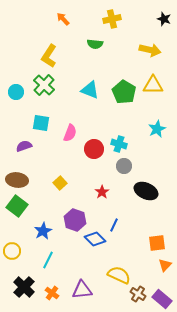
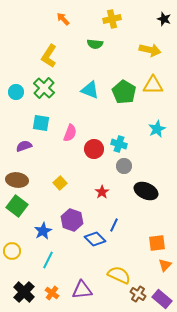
green cross: moved 3 px down
purple hexagon: moved 3 px left
black cross: moved 5 px down
